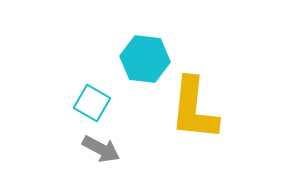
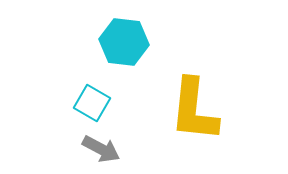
cyan hexagon: moved 21 px left, 17 px up
yellow L-shape: moved 1 px down
